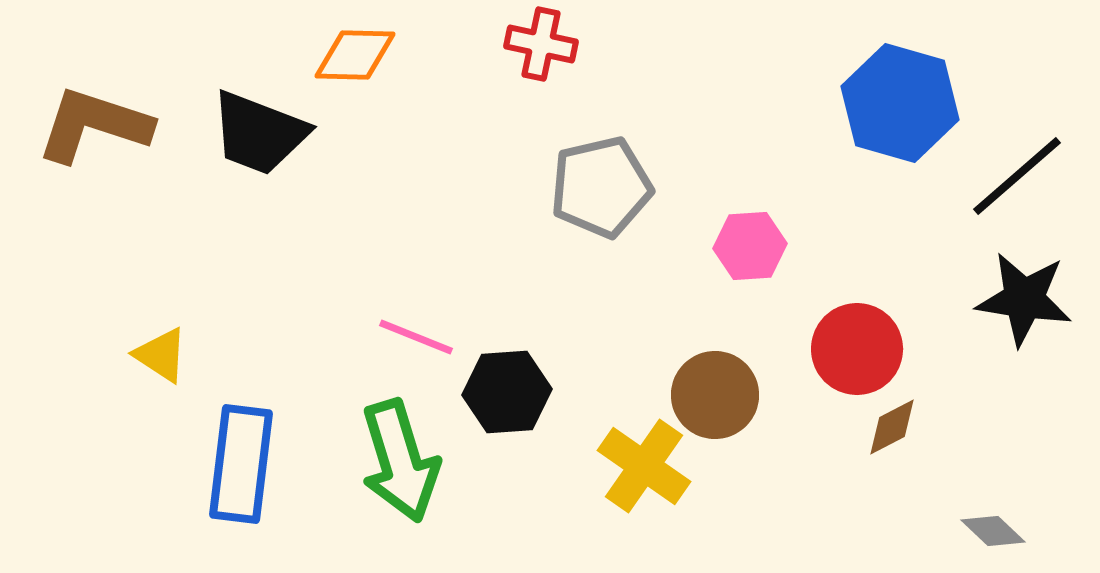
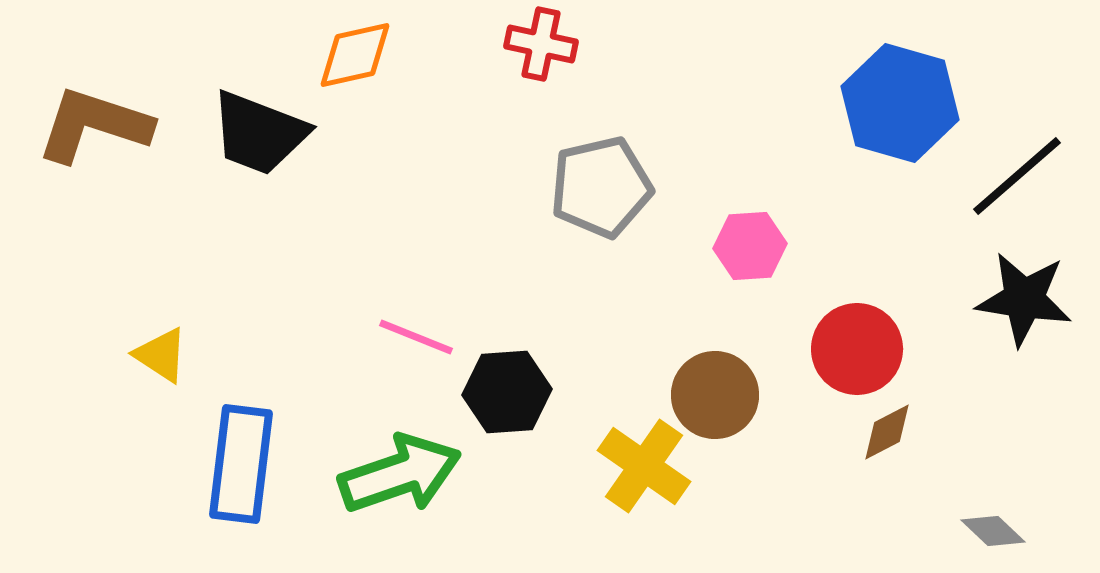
orange diamond: rotated 14 degrees counterclockwise
brown diamond: moved 5 px left, 5 px down
green arrow: moved 13 px down; rotated 92 degrees counterclockwise
